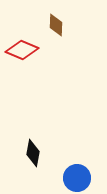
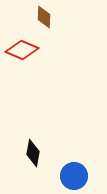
brown diamond: moved 12 px left, 8 px up
blue circle: moved 3 px left, 2 px up
